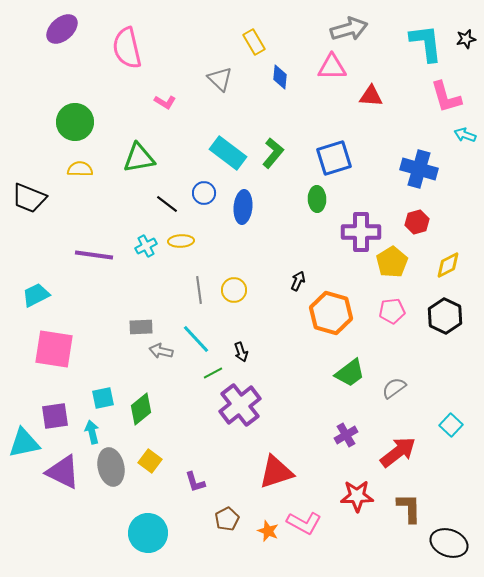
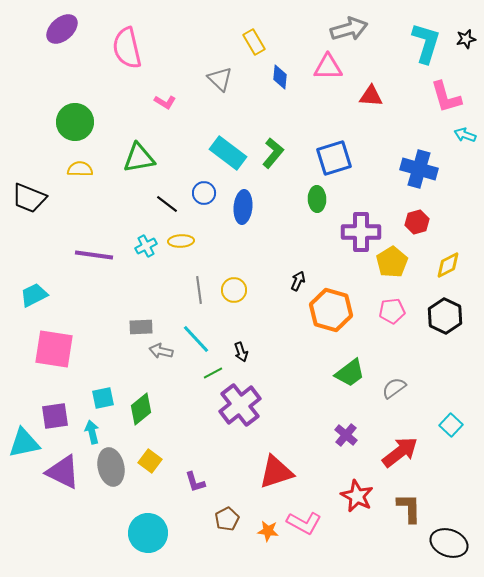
cyan L-shape at (426, 43): rotated 24 degrees clockwise
pink triangle at (332, 67): moved 4 px left
cyan trapezoid at (36, 295): moved 2 px left
orange hexagon at (331, 313): moved 3 px up
purple cross at (346, 435): rotated 20 degrees counterclockwise
red arrow at (398, 452): moved 2 px right
red star at (357, 496): rotated 28 degrees clockwise
orange star at (268, 531): rotated 15 degrees counterclockwise
